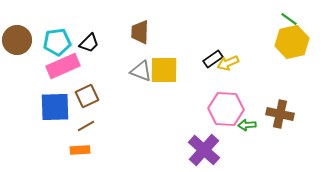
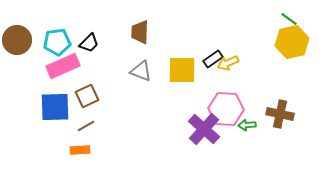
yellow square: moved 18 px right
purple cross: moved 21 px up
